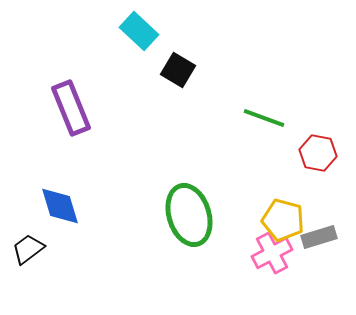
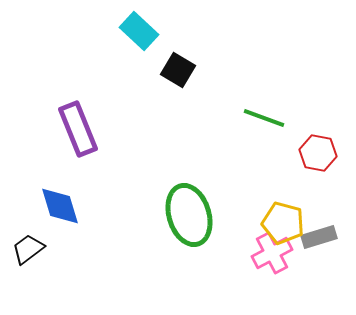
purple rectangle: moved 7 px right, 21 px down
yellow pentagon: moved 3 px down
